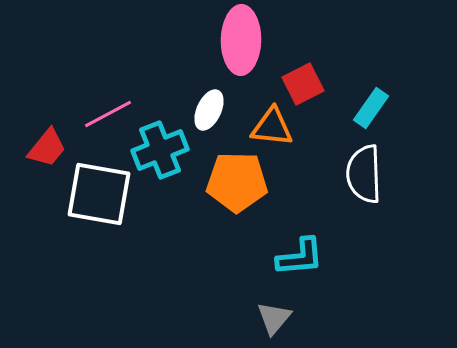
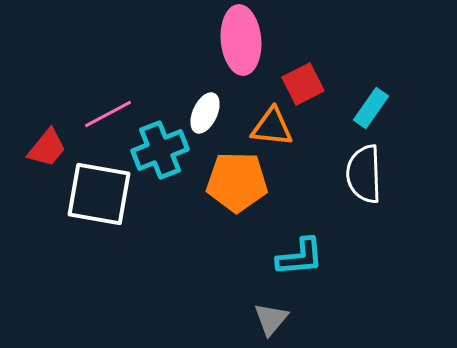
pink ellipse: rotated 6 degrees counterclockwise
white ellipse: moved 4 px left, 3 px down
gray triangle: moved 3 px left, 1 px down
